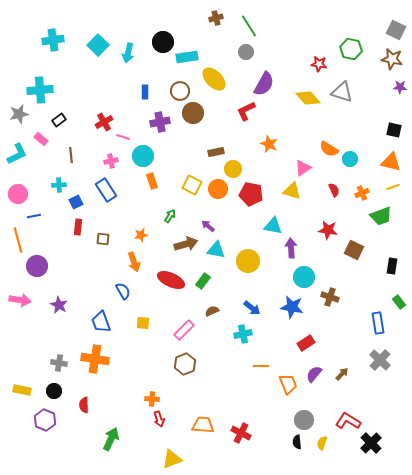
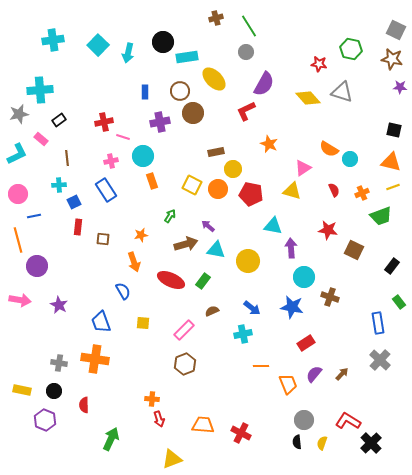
red cross at (104, 122): rotated 18 degrees clockwise
brown line at (71, 155): moved 4 px left, 3 px down
blue square at (76, 202): moved 2 px left
black rectangle at (392, 266): rotated 28 degrees clockwise
